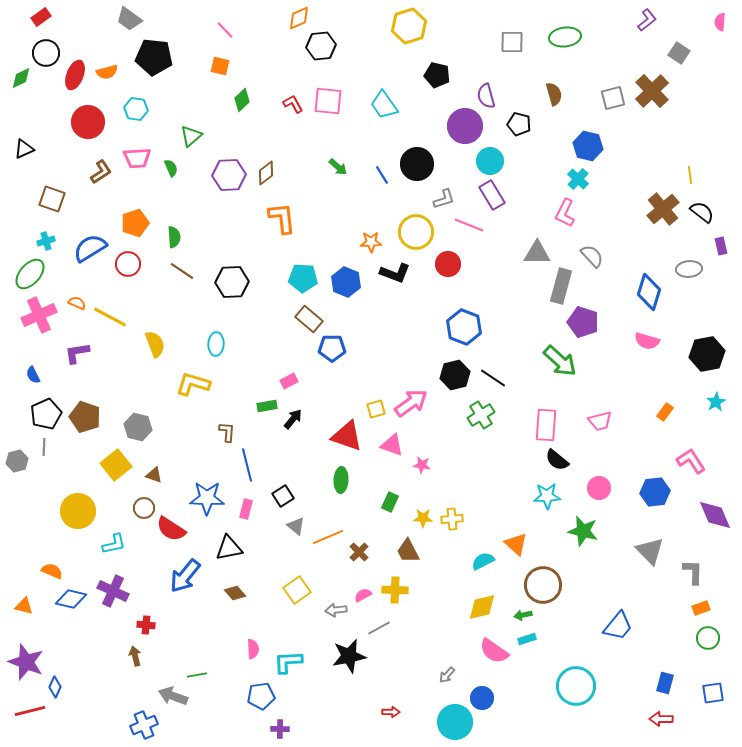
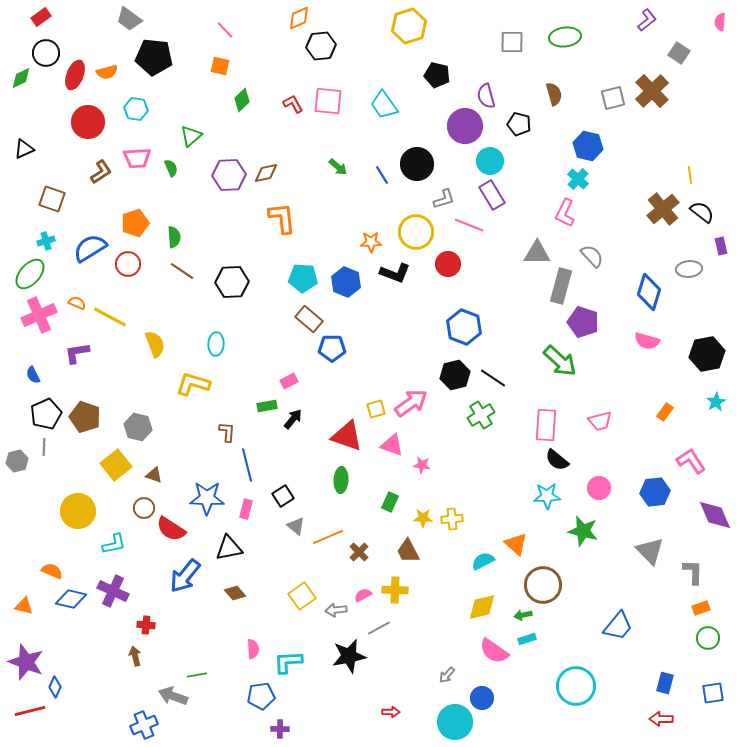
brown diamond at (266, 173): rotated 25 degrees clockwise
yellow square at (297, 590): moved 5 px right, 6 px down
